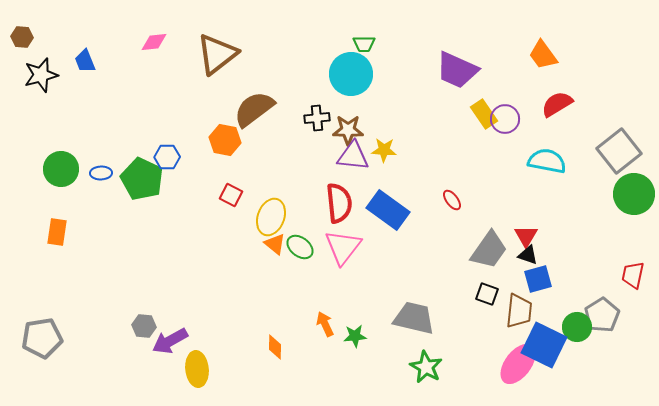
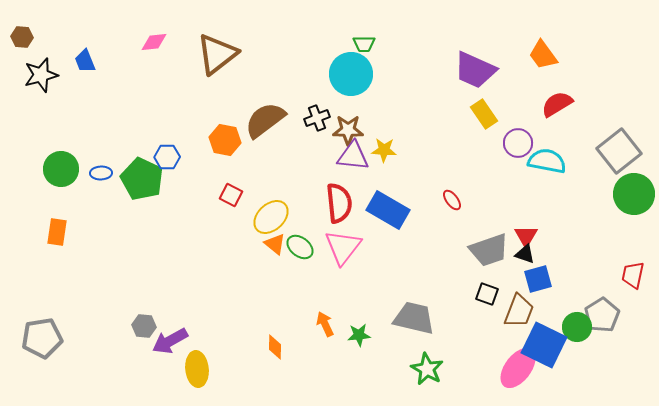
purple trapezoid at (457, 70): moved 18 px right
brown semicircle at (254, 109): moved 11 px right, 11 px down
black cross at (317, 118): rotated 15 degrees counterclockwise
purple circle at (505, 119): moved 13 px right, 24 px down
blue rectangle at (388, 210): rotated 6 degrees counterclockwise
yellow ellipse at (271, 217): rotated 27 degrees clockwise
gray trapezoid at (489, 250): rotated 36 degrees clockwise
black triangle at (528, 255): moved 3 px left, 1 px up
brown trapezoid at (519, 311): rotated 15 degrees clockwise
green star at (355, 336): moved 4 px right, 1 px up
pink ellipse at (518, 364): moved 4 px down
green star at (426, 367): moved 1 px right, 2 px down
